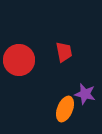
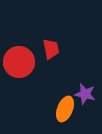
red trapezoid: moved 13 px left, 3 px up
red circle: moved 2 px down
